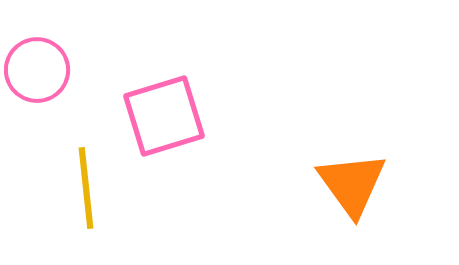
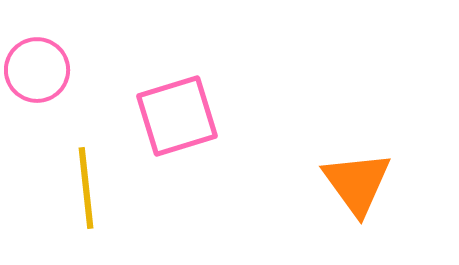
pink square: moved 13 px right
orange triangle: moved 5 px right, 1 px up
